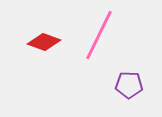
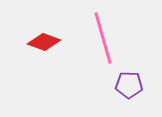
pink line: moved 4 px right, 3 px down; rotated 42 degrees counterclockwise
